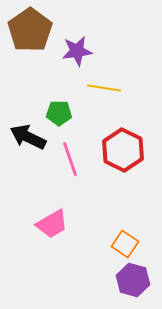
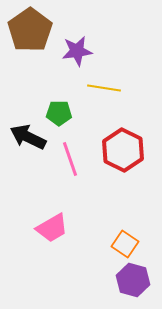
pink trapezoid: moved 4 px down
